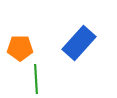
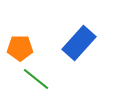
green line: rotated 48 degrees counterclockwise
